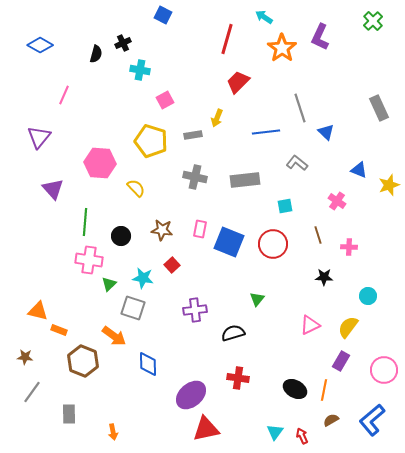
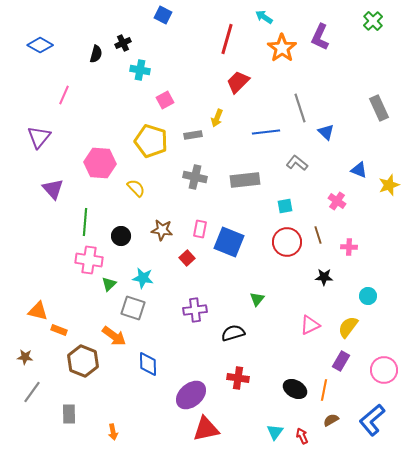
red circle at (273, 244): moved 14 px right, 2 px up
red square at (172, 265): moved 15 px right, 7 px up
